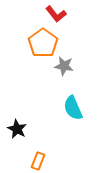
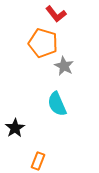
orange pentagon: rotated 20 degrees counterclockwise
gray star: rotated 18 degrees clockwise
cyan semicircle: moved 16 px left, 4 px up
black star: moved 2 px left, 1 px up; rotated 12 degrees clockwise
